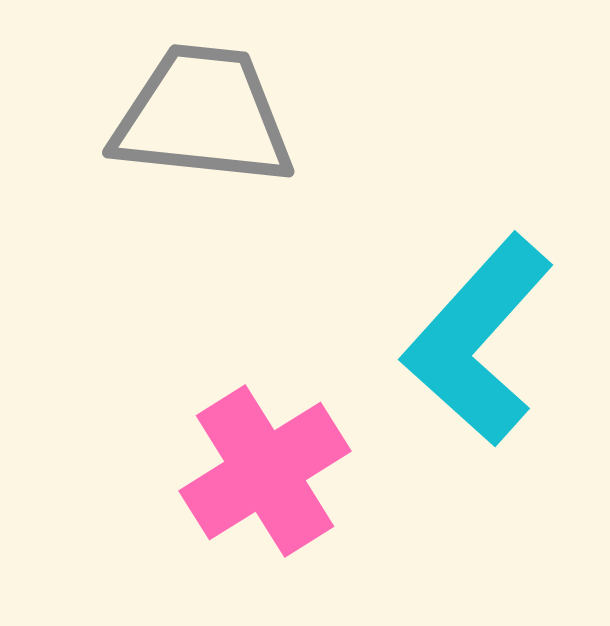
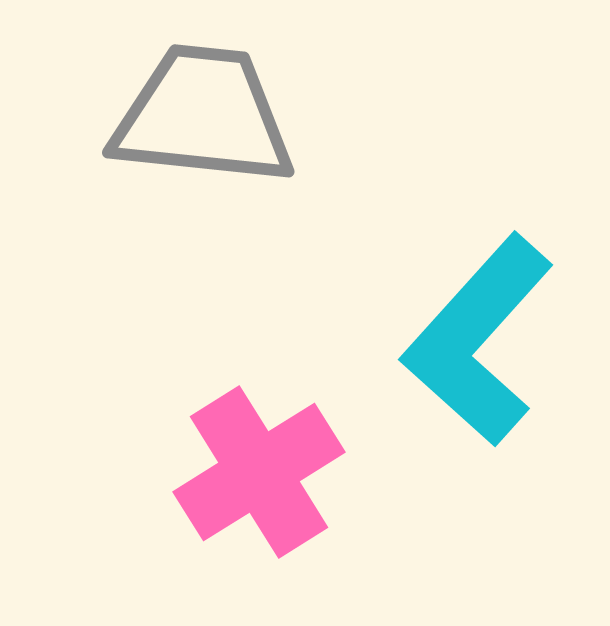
pink cross: moved 6 px left, 1 px down
